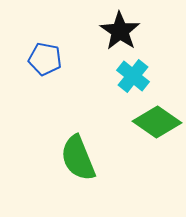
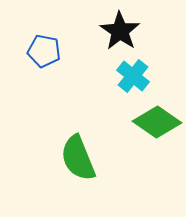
blue pentagon: moved 1 px left, 8 px up
